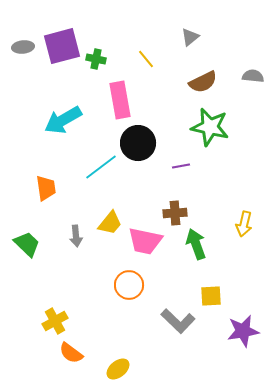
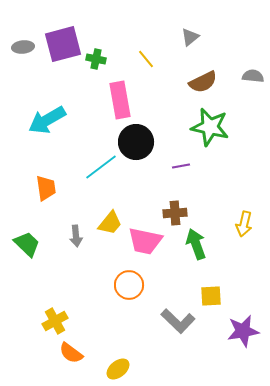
purple square: moved 1 px right, 2 px up
cyan arrow: moved 16 px left
black circle: moved 2 px left, 1 px up
